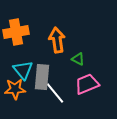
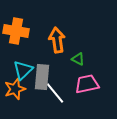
orange cross: moved 1 px up; rotated 20 degrees clockwise
cyan triangle: rotated 25 degrees clockwise
pink trapezoid: rotated 10 degrees clockwise
orange star: rotated 15 degrees counterclockwise
